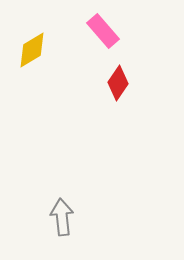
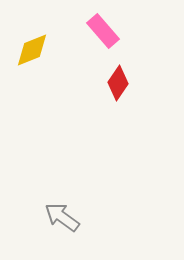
yellow diamond: rotated 9 degrees clockwise
gray arrow: rotated 48 degrees counterclockwise
